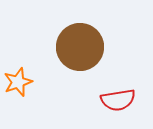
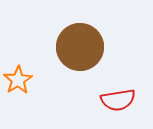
orange star: moved 2 px up; rotated 12 degrees counterclockwise
